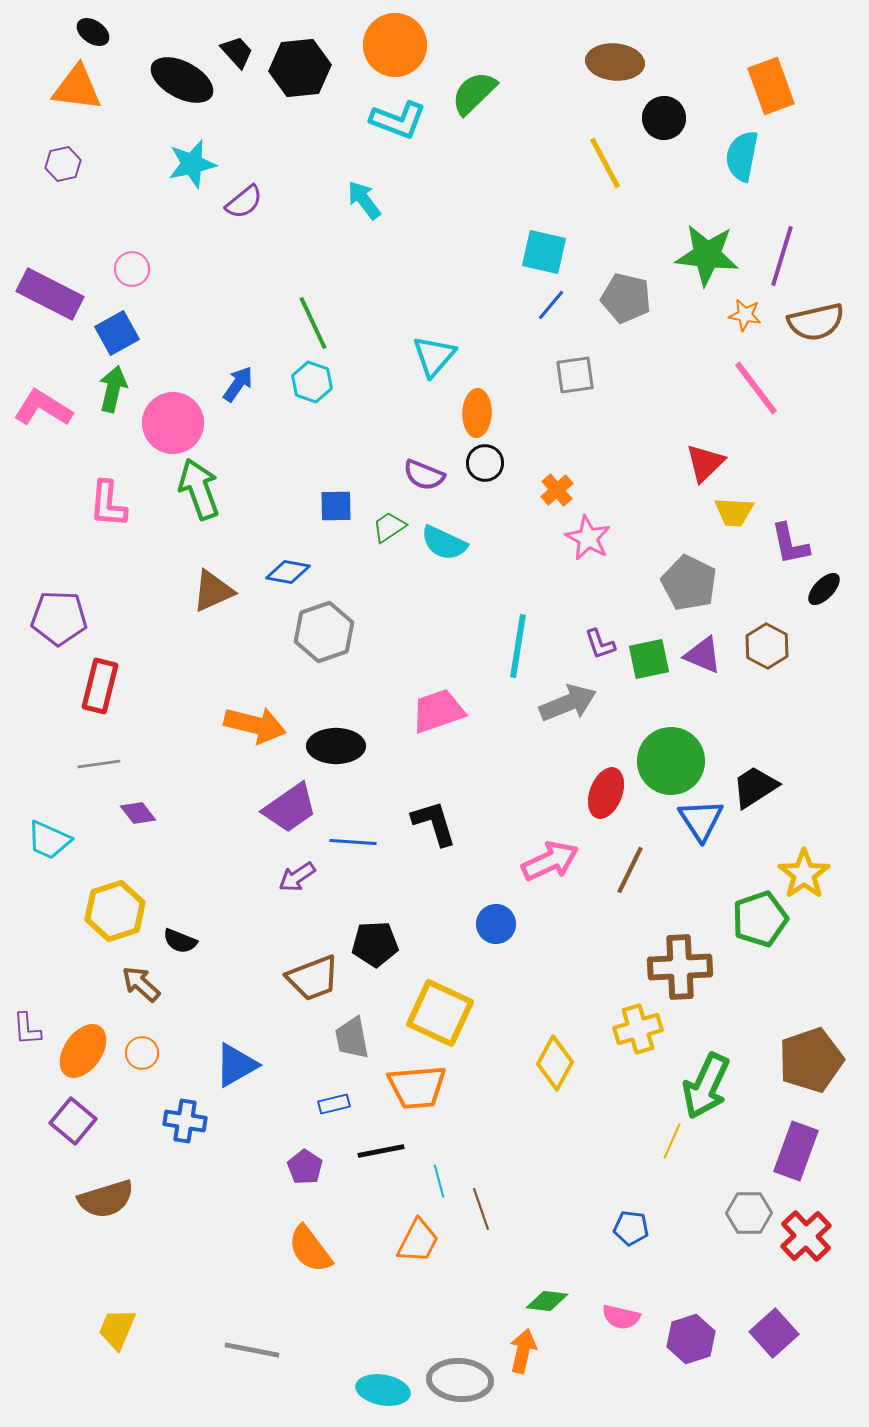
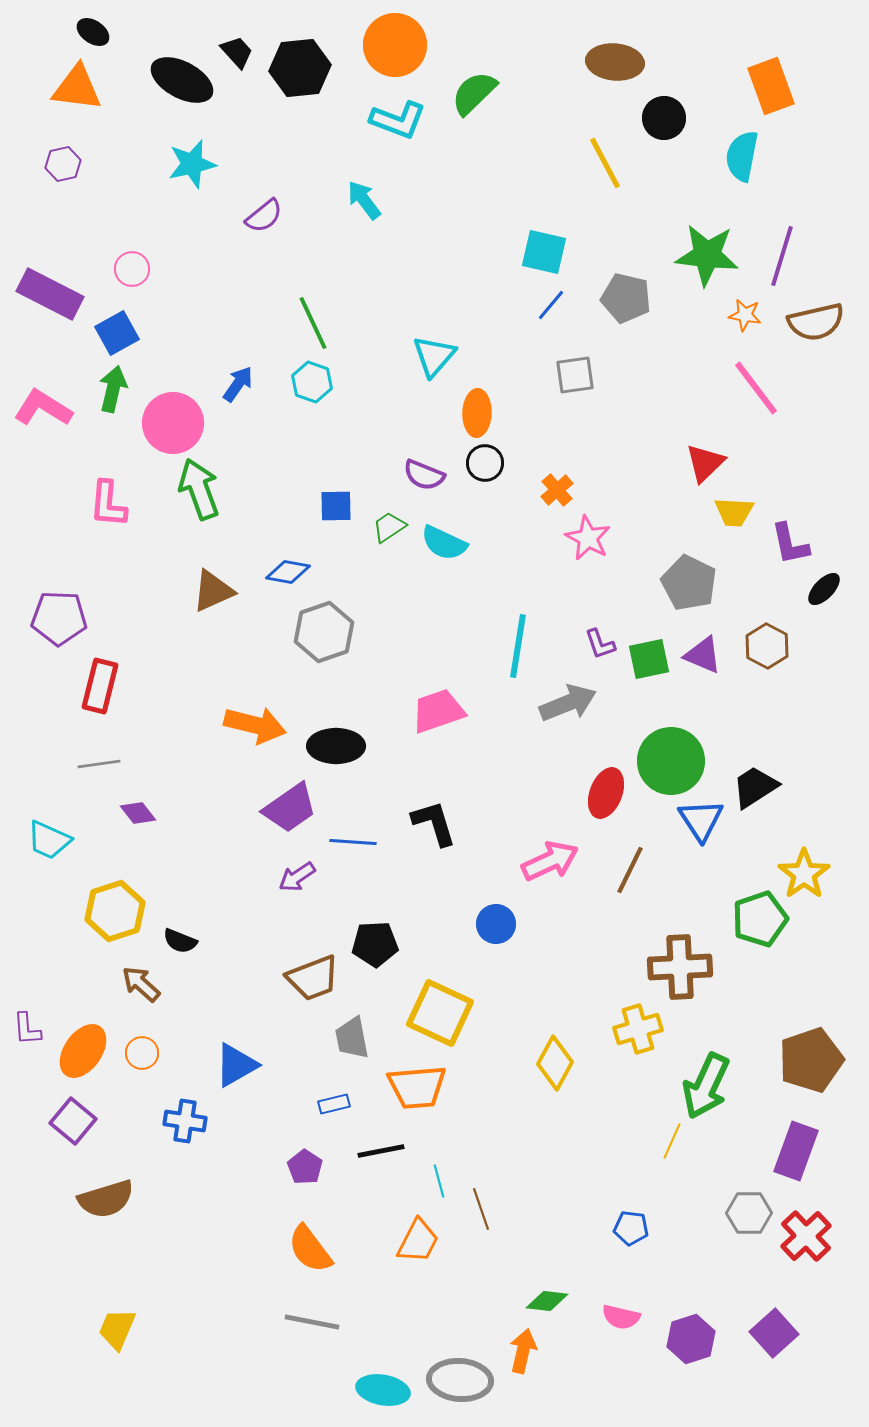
purple semicircle at (244, 202): moved 20 px right, 14 px down
gray line at (252, 1350): moved 60 px right, 28 px up
